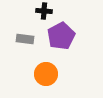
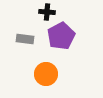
black cross: moved 3 px right, 1 px down
